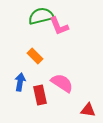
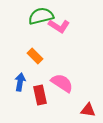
pink L-shape: rotated 35 degrees counterclockwise
